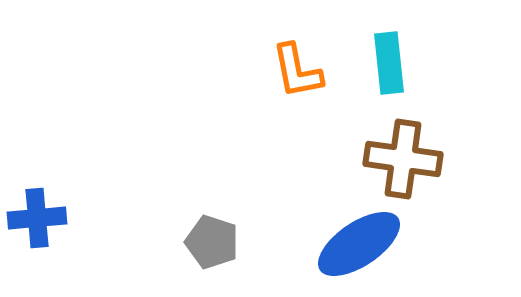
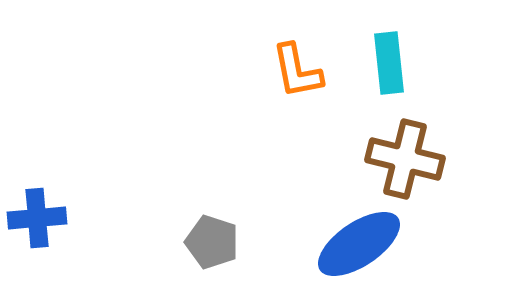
brown cross: moved 2 px right; rotated 6 degrees clockwise
